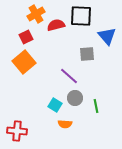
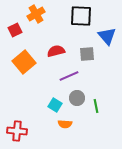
red semicircle: moved 26 px down
red square: moved 11 px left, 7 px up
purple line: rotated 66 degrees counterclockwise
gray circle: moved 2 px right
